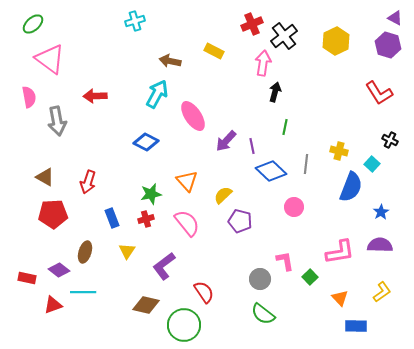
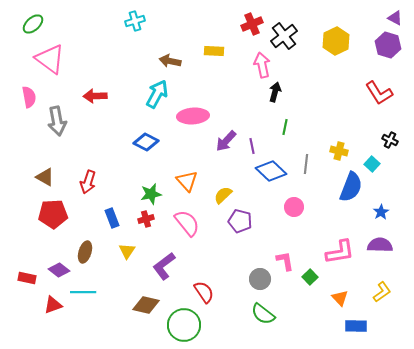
yellow rectangle at (214, 51): rotated 24 degrees counterclockwise
pink arrow at (263, 63): moved 1 px left, 2 px down; rotated 20 degrees counterclockwise
pink ellipse at (193, 116): rotated 60 degrees counterclockwise
